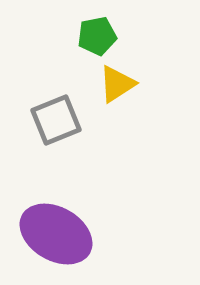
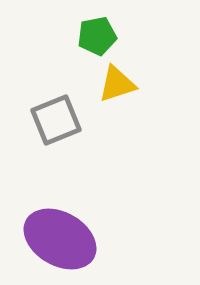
yellow triangle: rotated 15 degrees clockwise
purple ellipse: moved 4 px right, 5 px down
